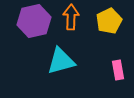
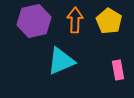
orange arrow: moved 4 px right, 3 px down
yellow pentagon: rotated 15 degrees counterclockwise
cyan triangle: rotated 8 degrees counterclockwise
